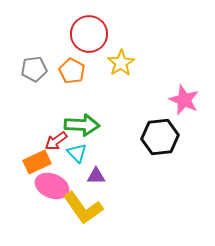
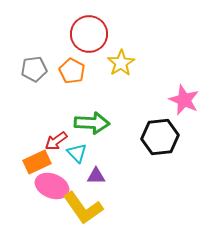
green arrow: moved 10 px right, 2 px up
